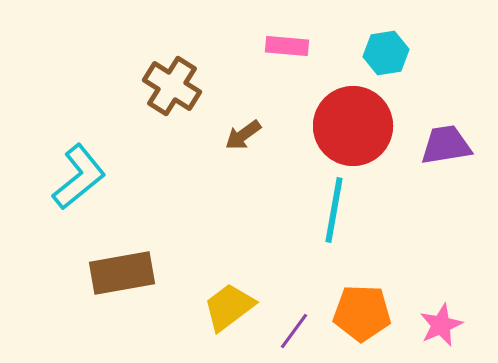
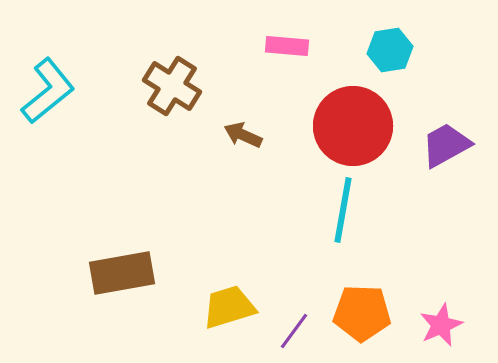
cyan hexagon: moved 4 px right, 3 px up
brown arrow: rotated 60 degrees clockwise
purple trapezoid: rotated 20 degrees counterclockwise
cyan L-shape: moved 31 px left, 86 px up
cyan line: moved 9 px right
yellow trapezoid: rotated 20 degrees clockwise
